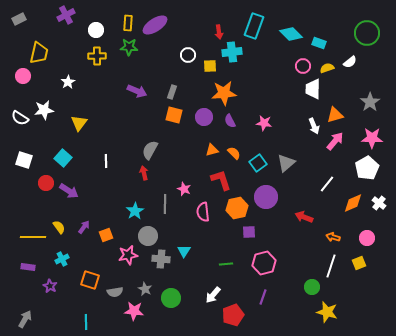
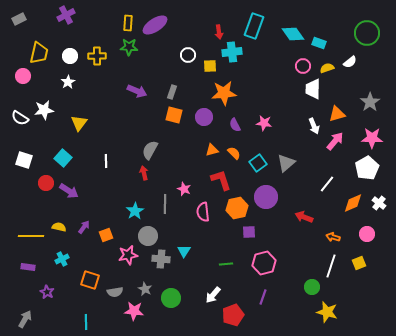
white circle at (96, 30): moved 26 px left, 26 px down
cyan diamond at (291, 34): moved 2 px right; rotated 10 degrees clockwise
orange triangle at (335, 115): moved 2 px right, 1 px up
purple semicircle at (230, 121): moved 5 px right, 4 px down
yellow semicircle at (59, 227): rotated 40 degrees counterclockwise
yellow line at (33, 237): moved 2 px left, 1 px up
pink circle at (367, 238): moved 4 px up
purple star at (50, 286): moved 3 px left, 6 px down
